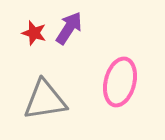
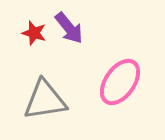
purple arrow: rotated 108 degrees clockwise
pink ellipse: rotated 21 degrees clockwise
